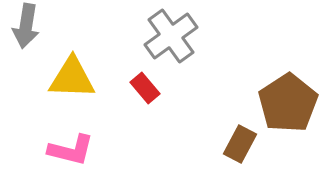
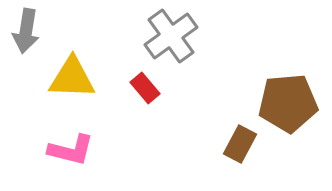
gray arrow: moved 5 px down
brown pentagon: rotated 28 degrees clockwise
